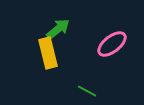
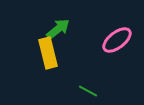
pink ellipse: moved 5 px right, 4 px up
green line: moved 1 px right
